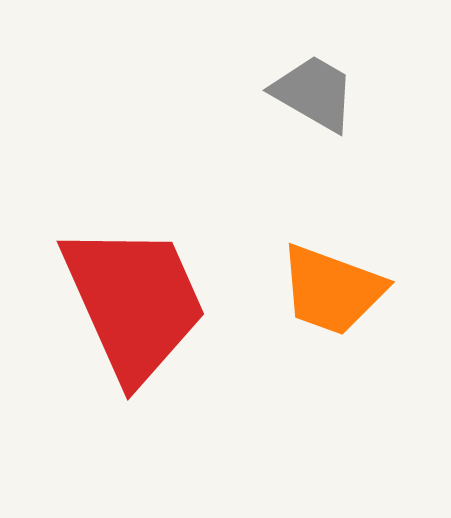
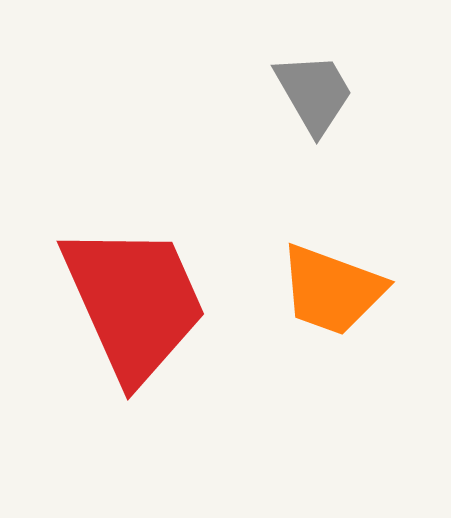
gray trapezoid: rotated 30 degrees clockwise
